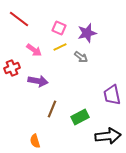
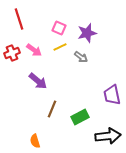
red line: rotated 35 degrees clockwise
red cross: moved 15 px up
purple arrow: rotated 30 degrees clockwise
